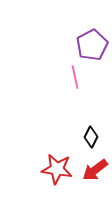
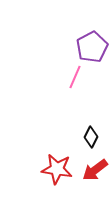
purple pentagon: moved 2 px down
pink line: rotated 35 degrees clockwise
